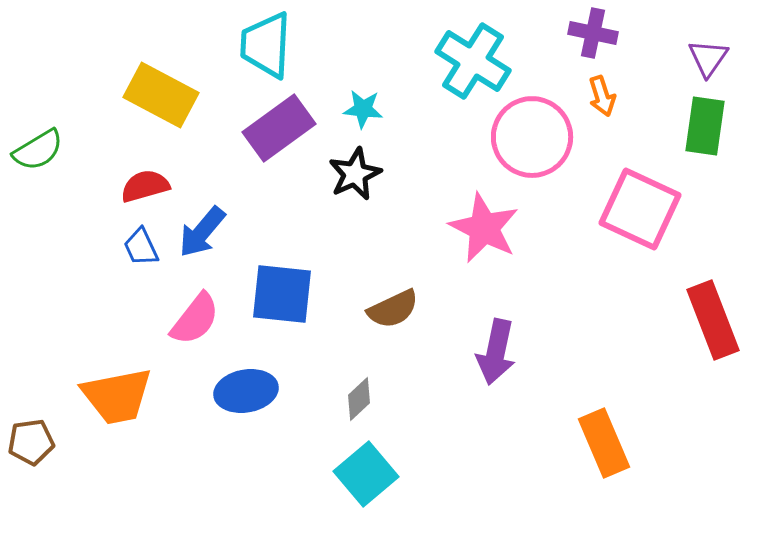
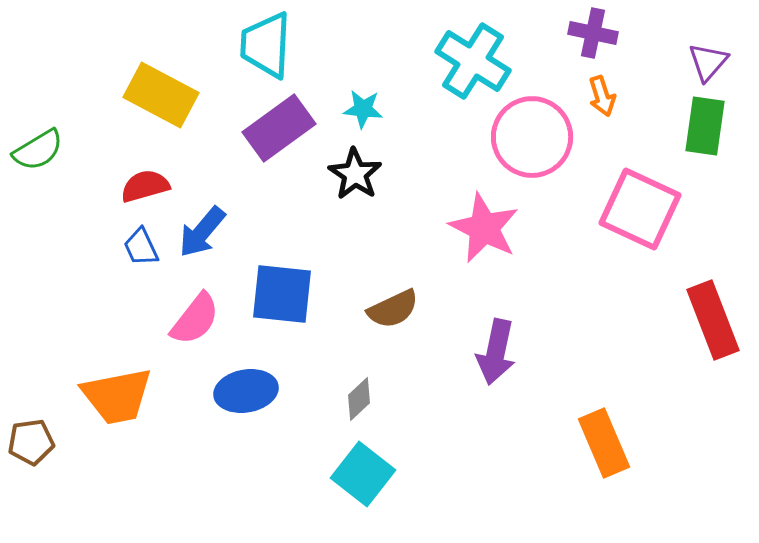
purple triangle: moved 4 px down; rotated 6 degrees clockwise
black star: rotated 14 degrees counterclockwise
cyan square: moved 3 px left; rotated 12 degrees counterclockwise
